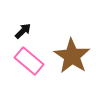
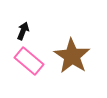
black arrow: rotated 24 degrees counterclockwise
